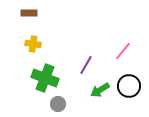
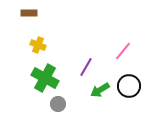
yellow cross: moved 5 px right, 1 px down; rotated 14 degrees clockwise
purple line: moved 2 px down
green cross: rotated 8 degrees clockwise
